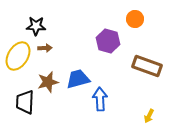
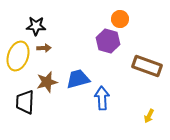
orange circle: moved 15 px left
brown arrow: moved 1 px left
yellow ellipse: rotated 12 degrees counterclockwise
brown star: moved 1 px left
blue arrow: moved 2 px right, 1 px up
